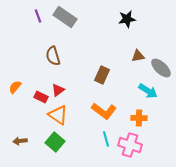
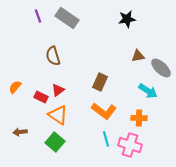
gray rectangle: moved 2 px right, 1 px down
brown rectangle: moved 2 px left, 7 px down
brown arrow: moved 9 px up
